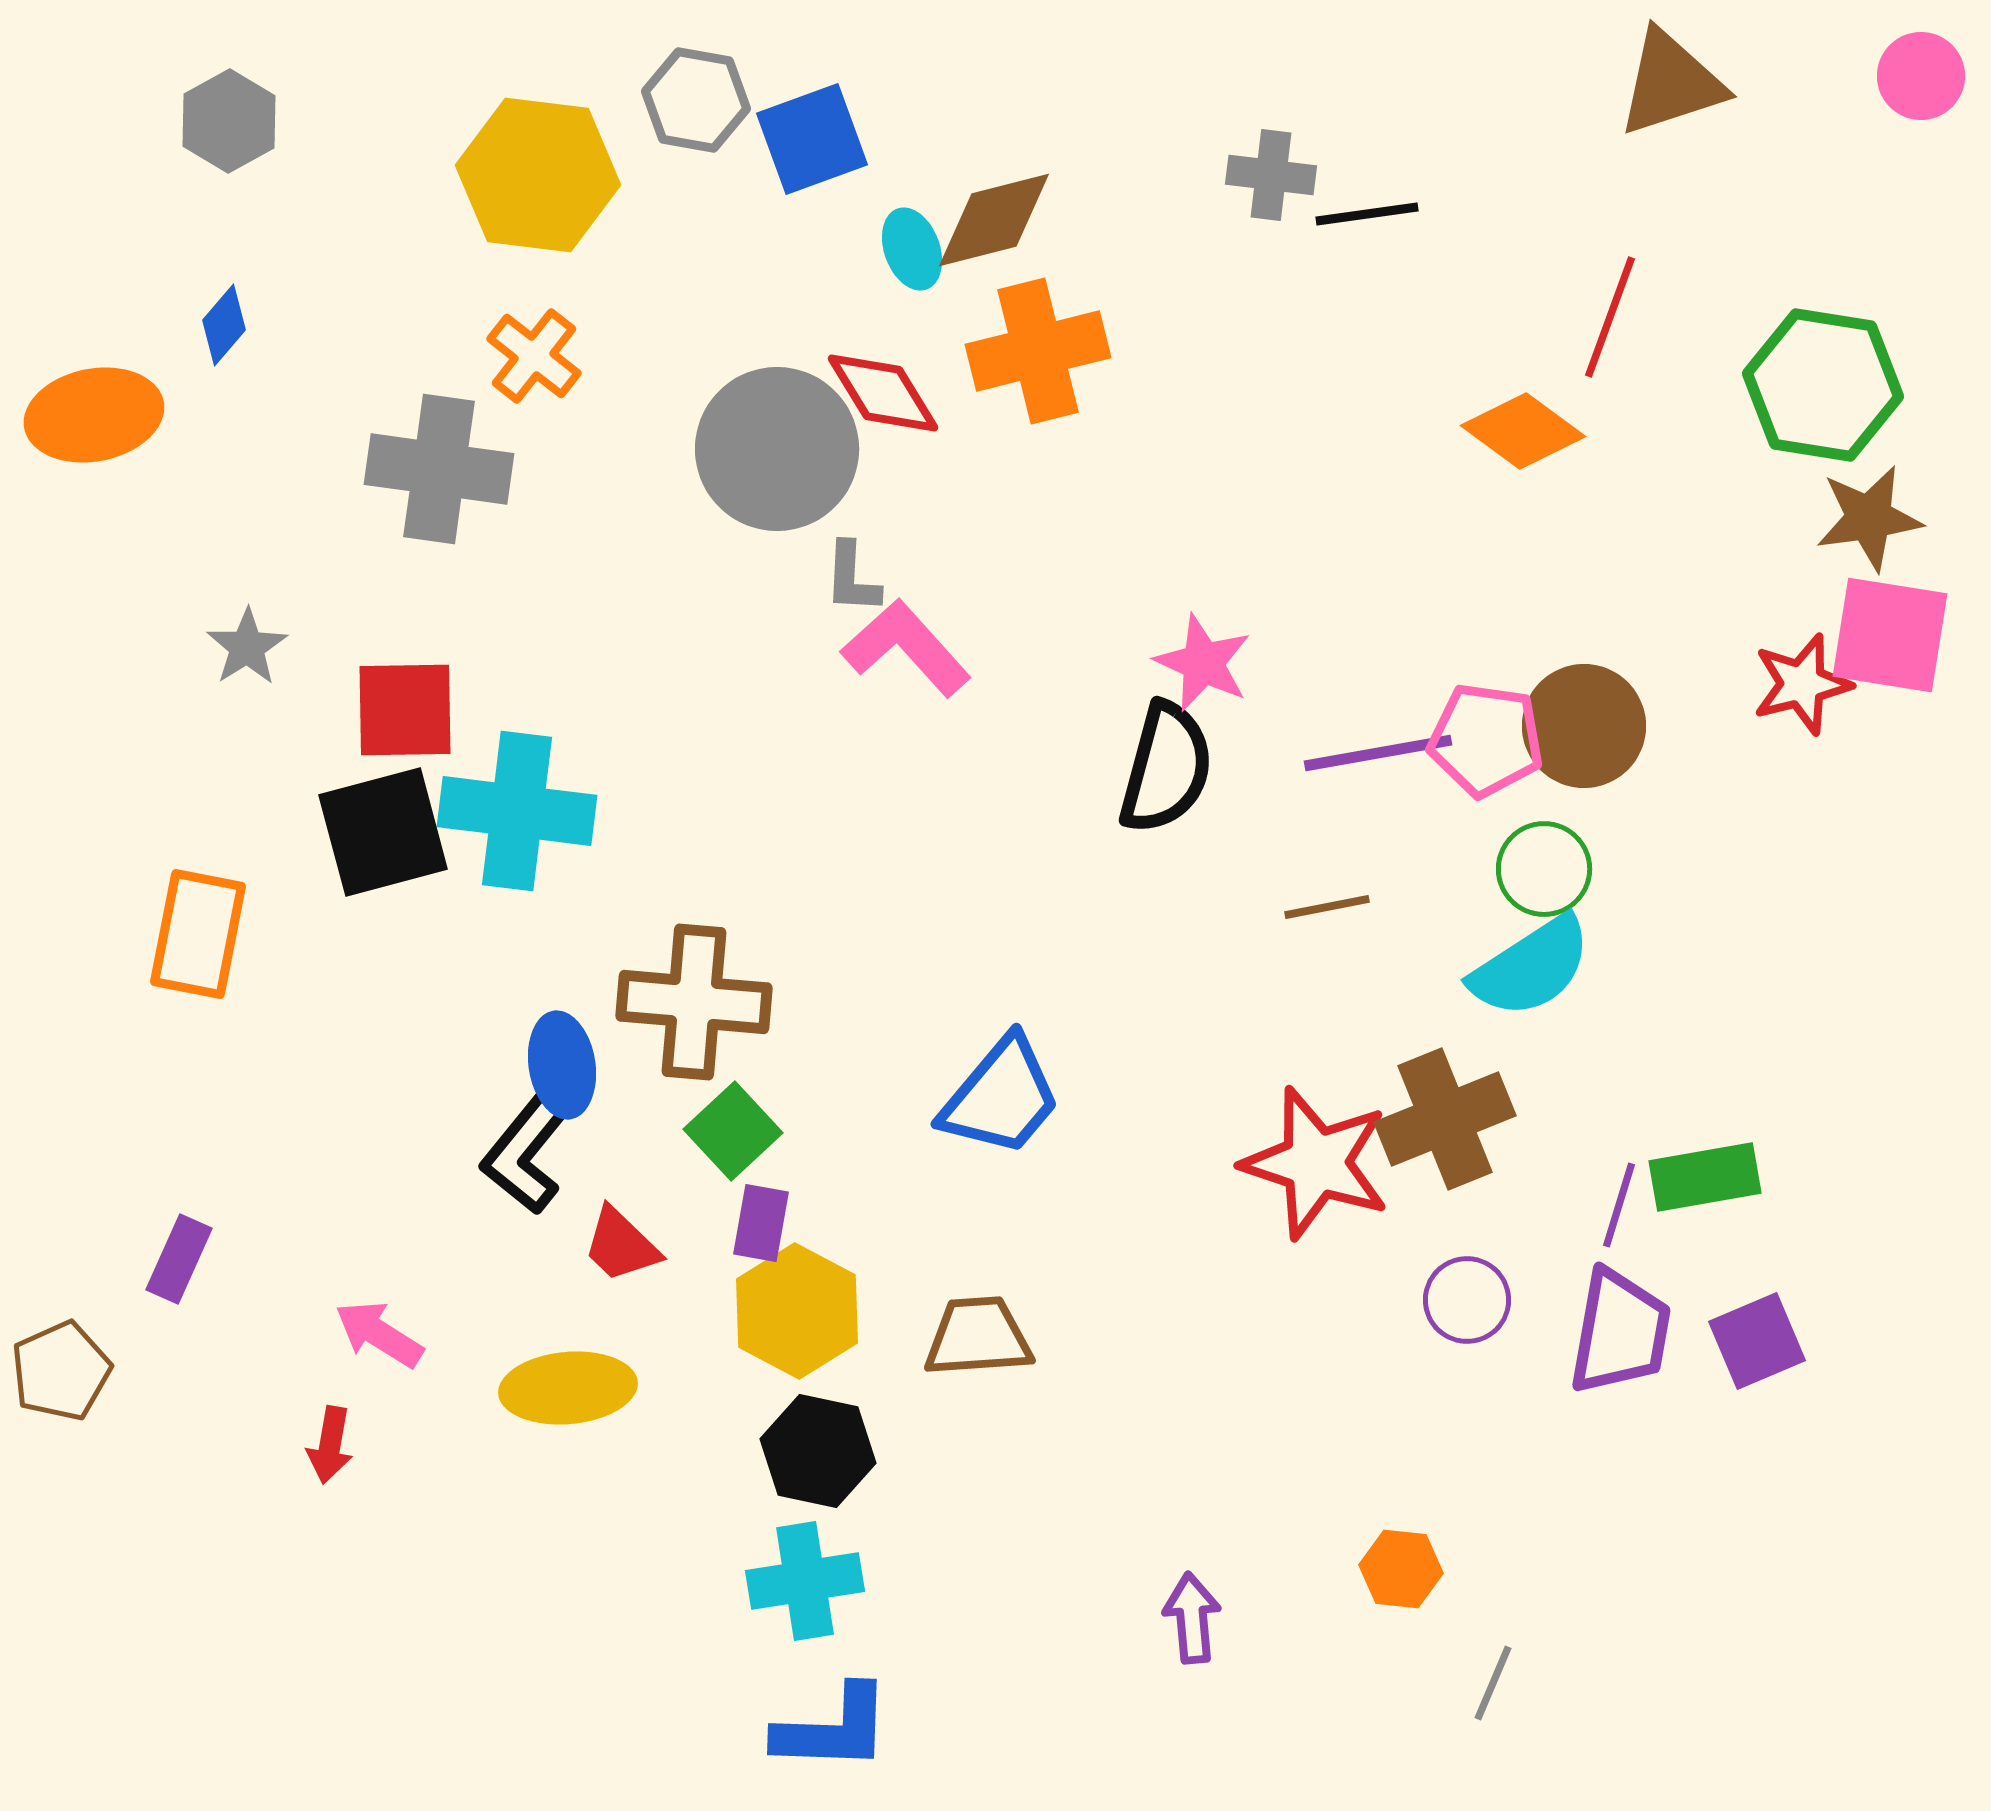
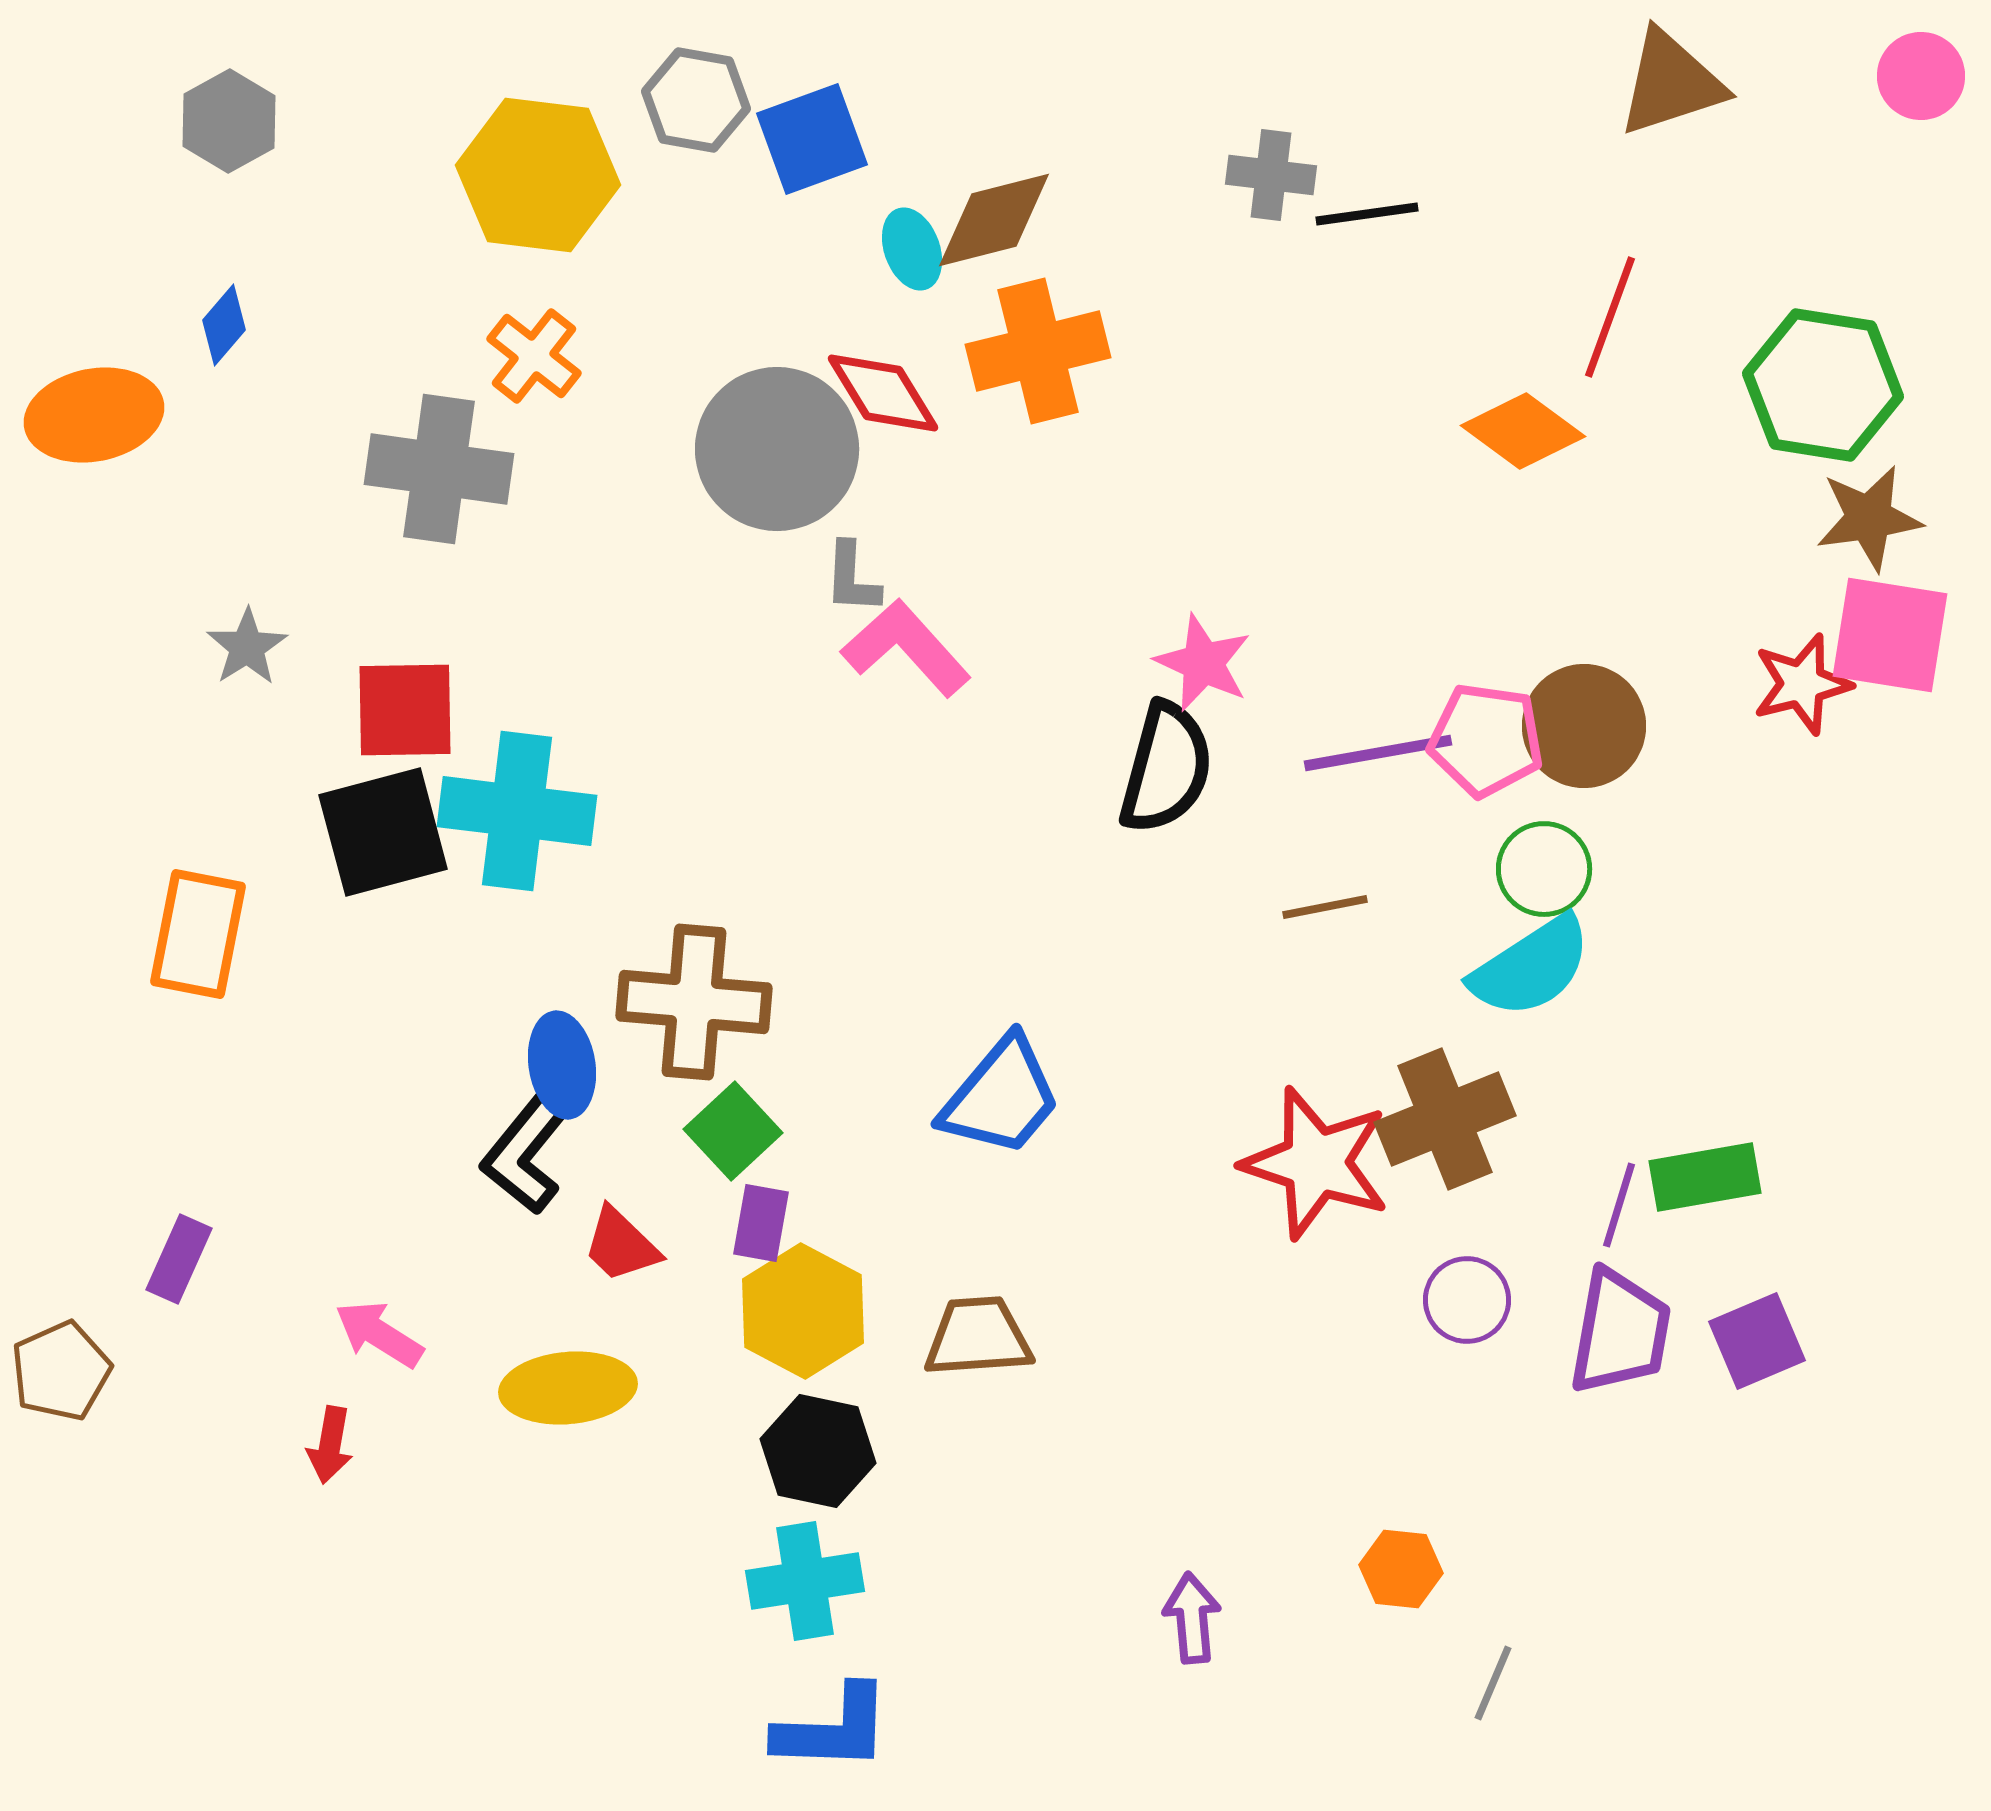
brown line at (1327, 907): moved 2 px left
yellow hexagon at (797, 1311): moved 6 px right
